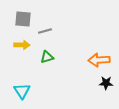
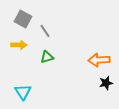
gray square: rotated 24 degrees clockwise
gray line: rotated 72 degrees clockwise
yellow arrow: moved 3 px left
black star: rotated 16 degrees counterclockwise
cyan triangle: moved 1 px right, 1 px down
